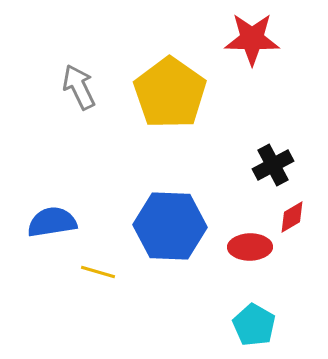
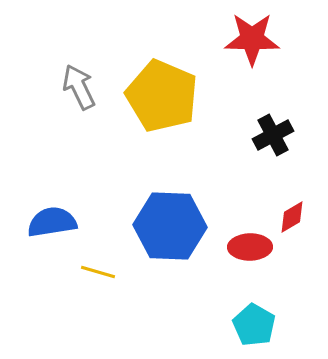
yellow pentagon: moved 8 px left, 3 px down; rotated 12 degrees counterclockwise
black cross: moved 30 px up
